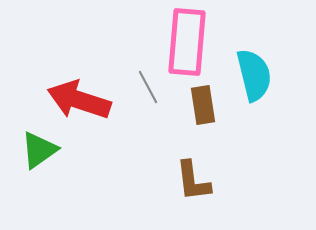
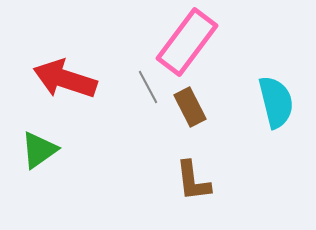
pink rectangle: rotated 32 degrees clockwise
cyan semicircle: moved 22 px right, 27 px down
red arrow: moved 14 px left, 21 px up
brown rectangle: moved 13 px left, 2 px down; rotated 18 degrees counterclockwise
